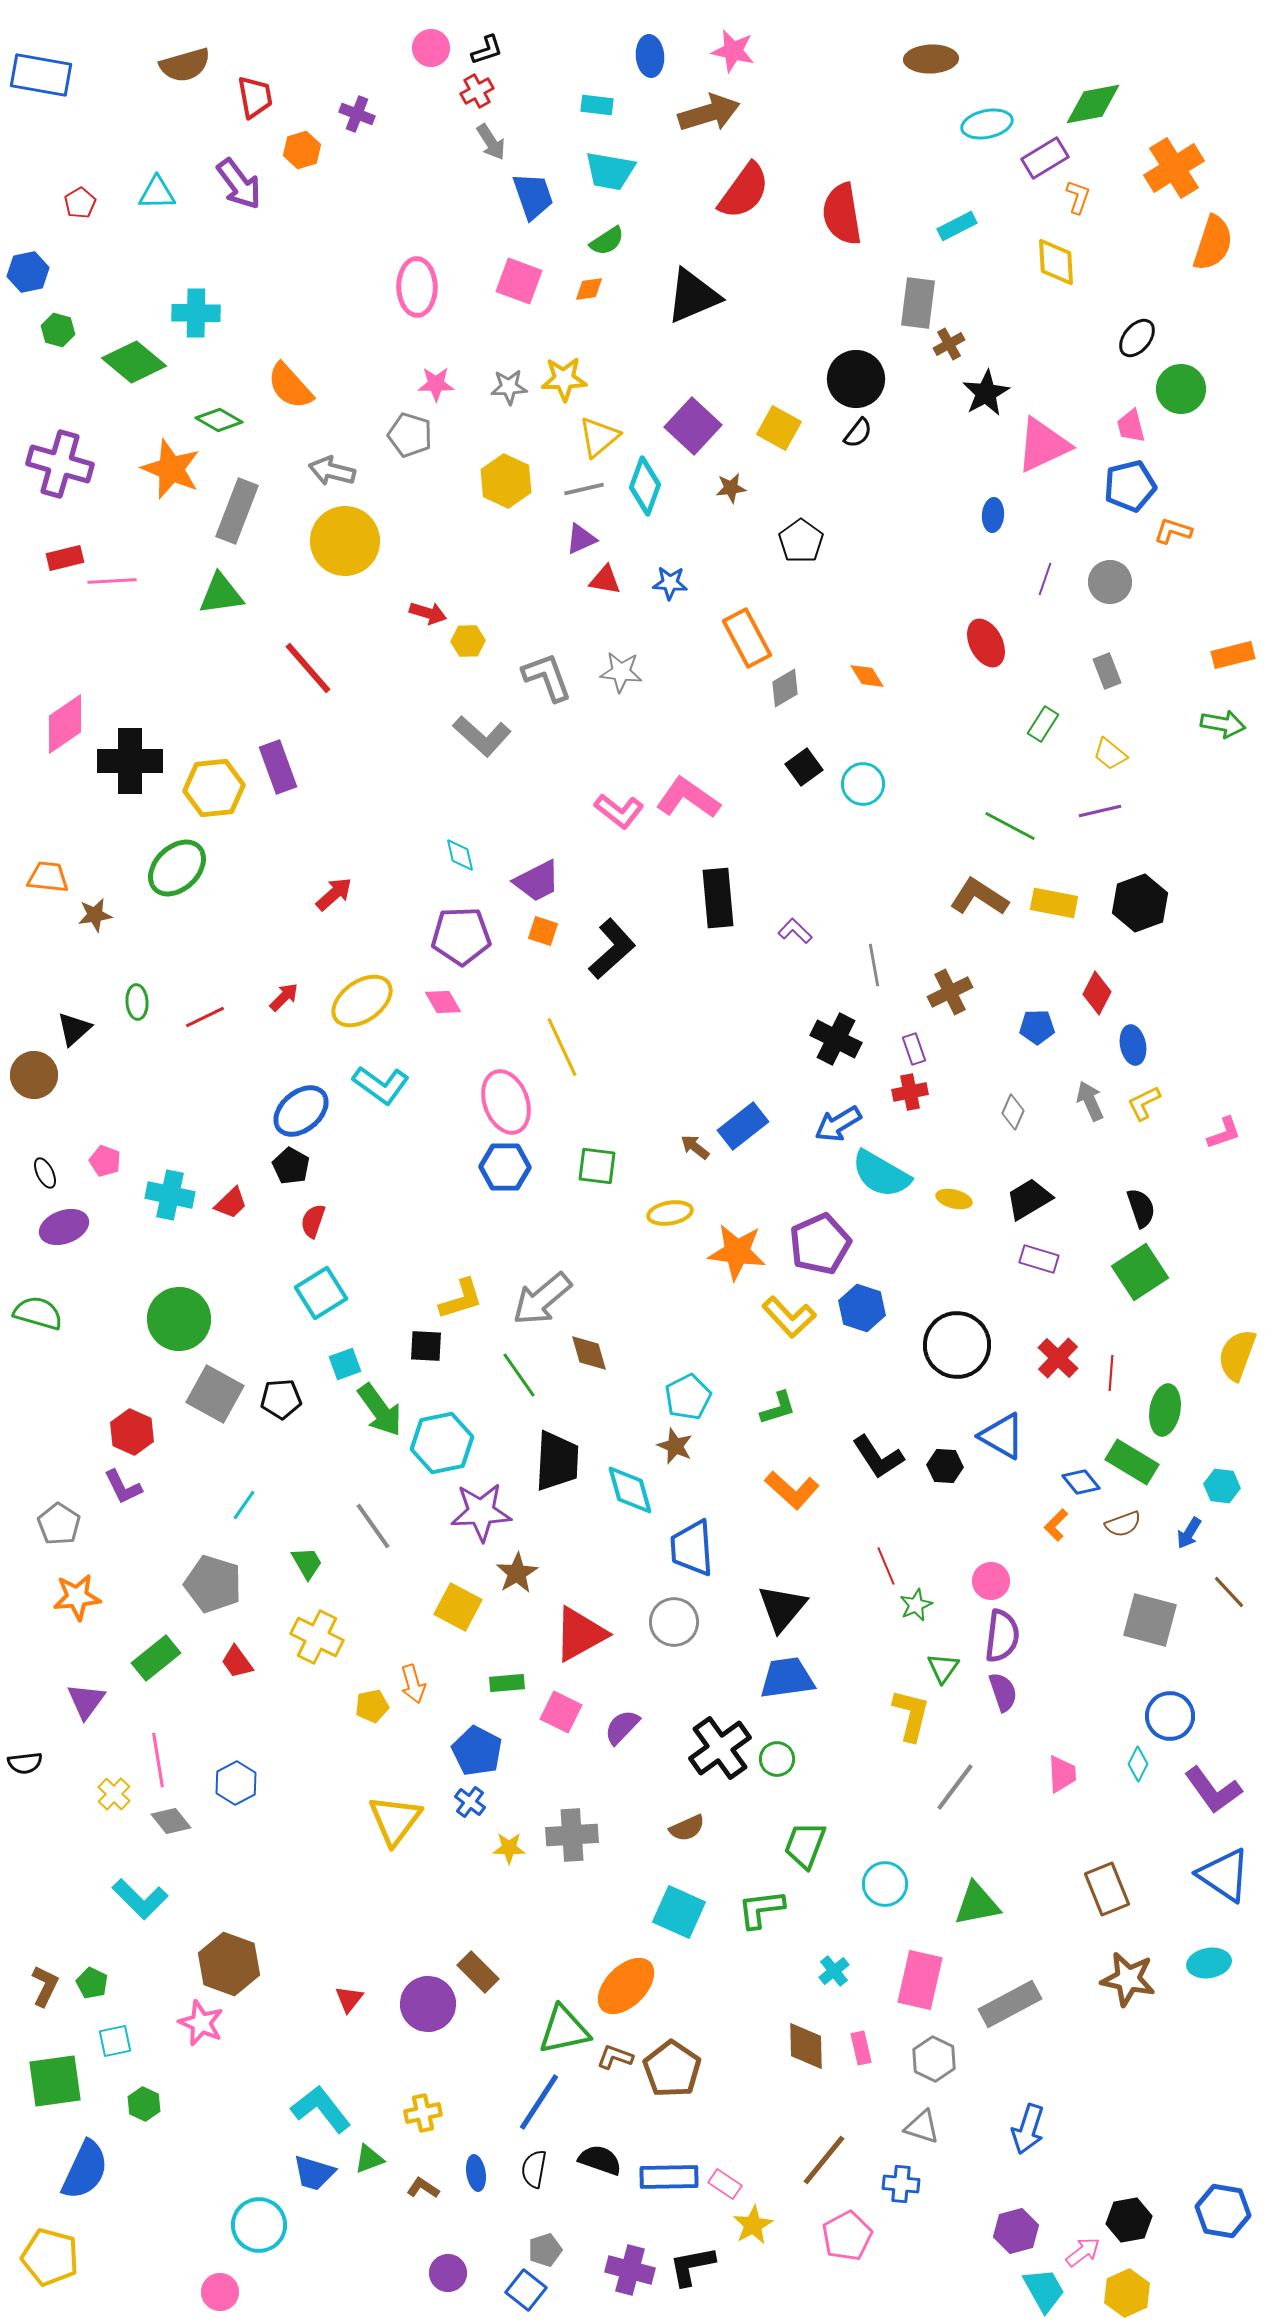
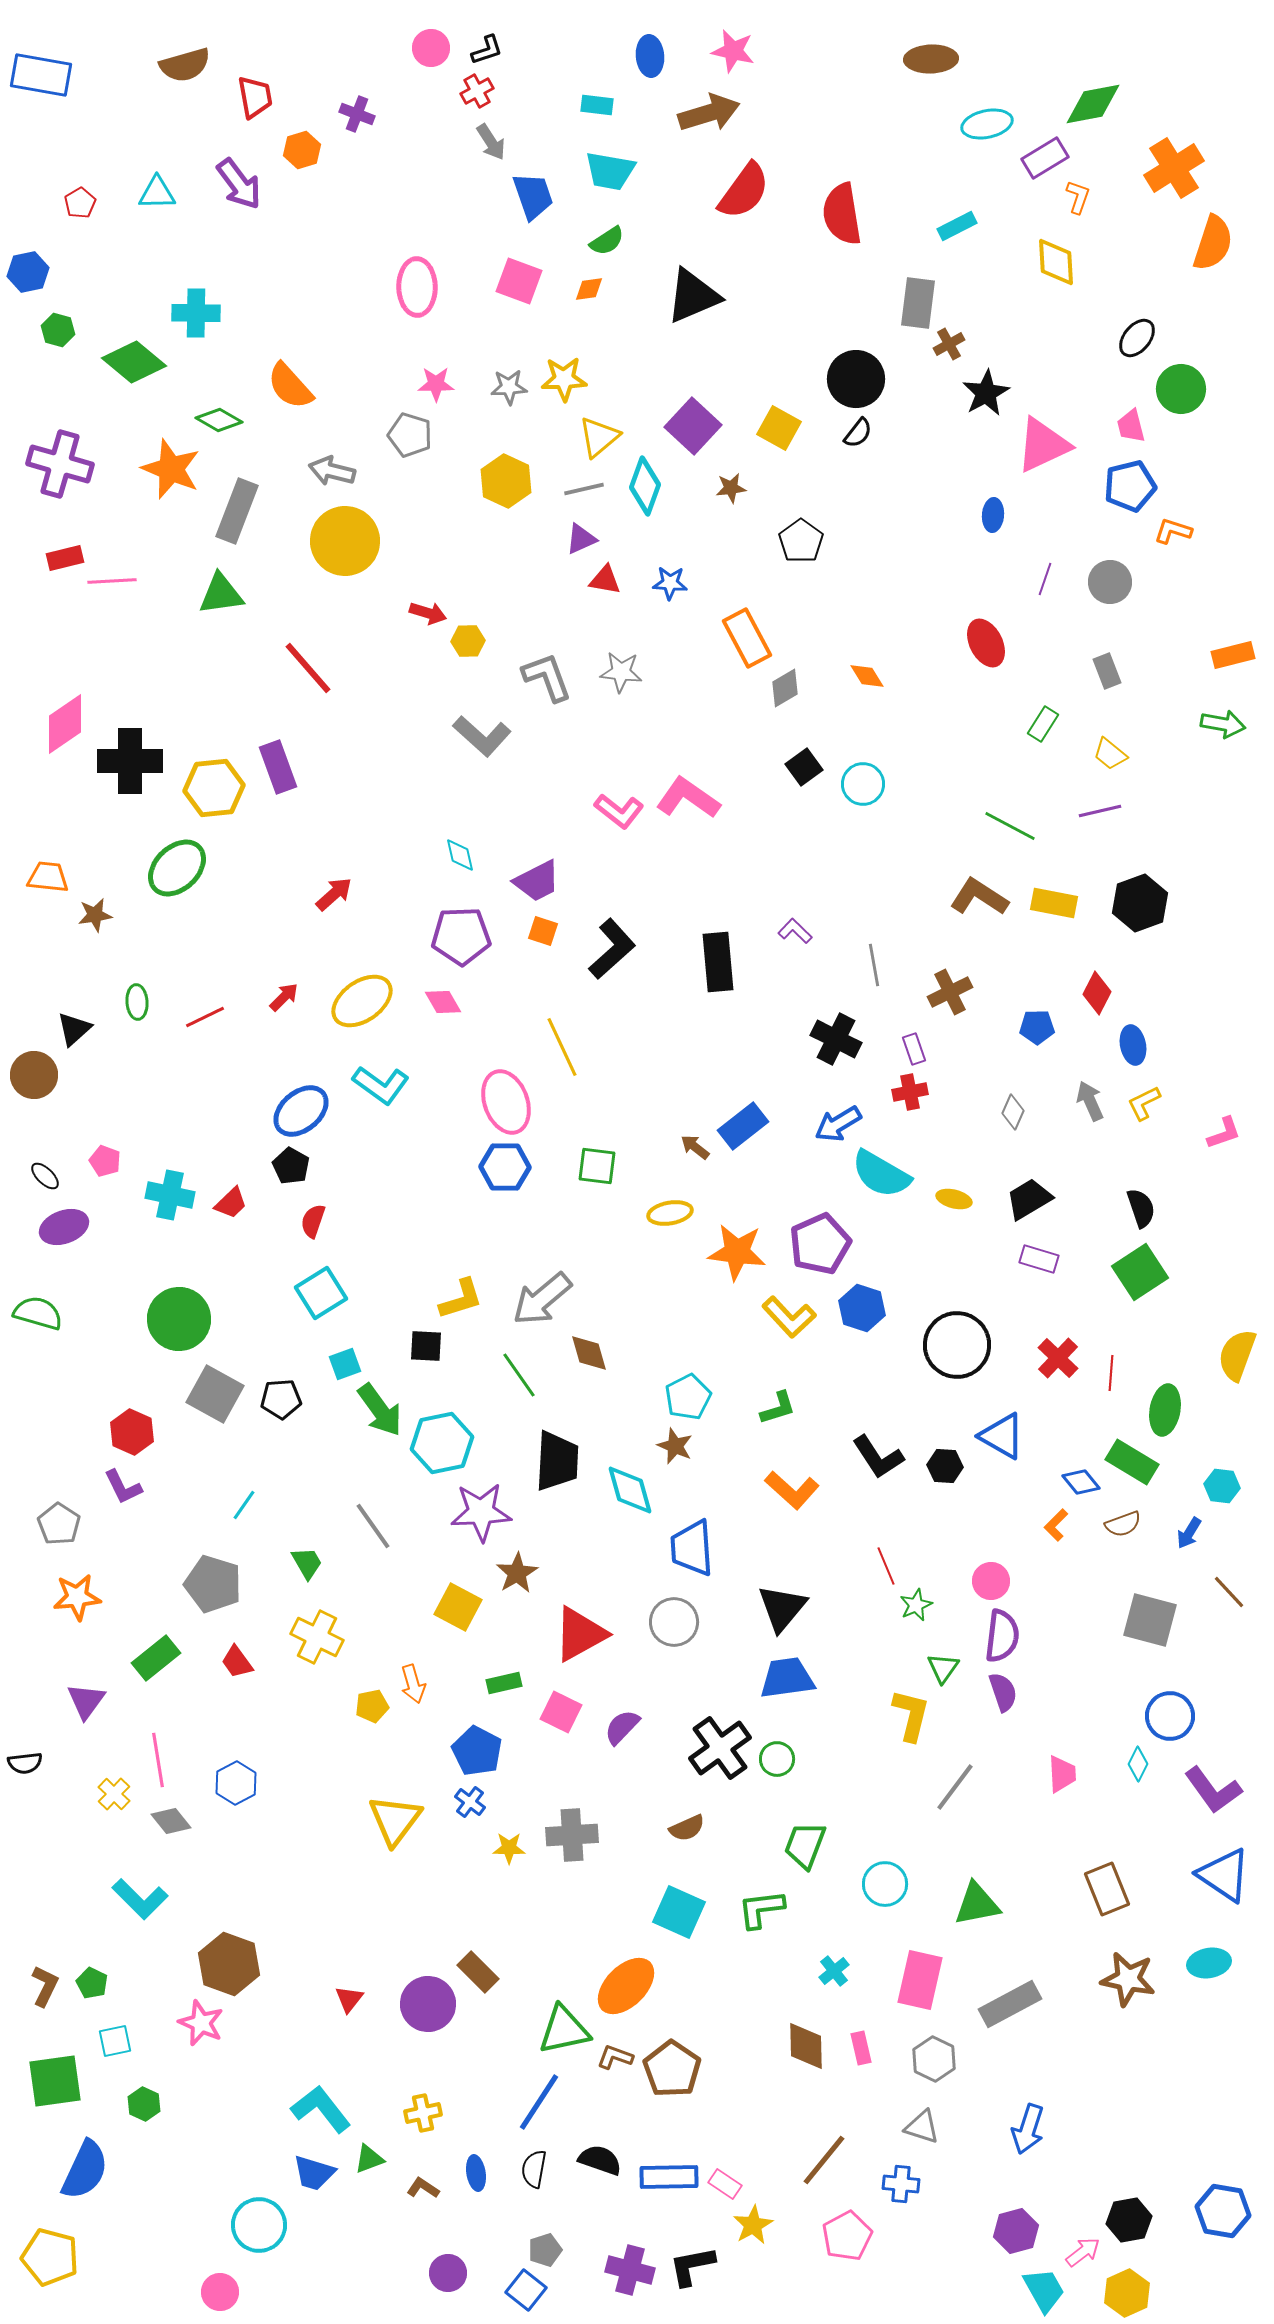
black rectangle at (718, 898): moved 64 px down
black ellipse at (45, 1173): moved 3 px down; rotated 20 degrees counterclockwise
green rectangle at (507, 1683): moved 3 px left; rotated 8 degrees counterclockwise
